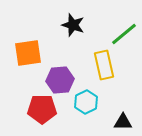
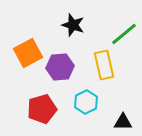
orange square: rotated 20 degrees counterclockwise
purple hexagon: moved 13 px up
red pentagon: rotated 16 degrees counterclockwise
